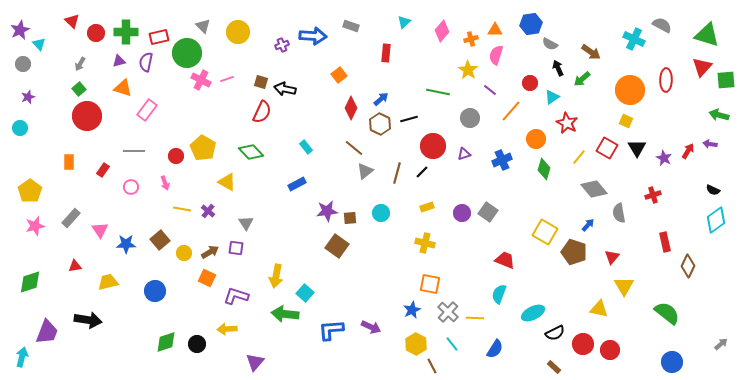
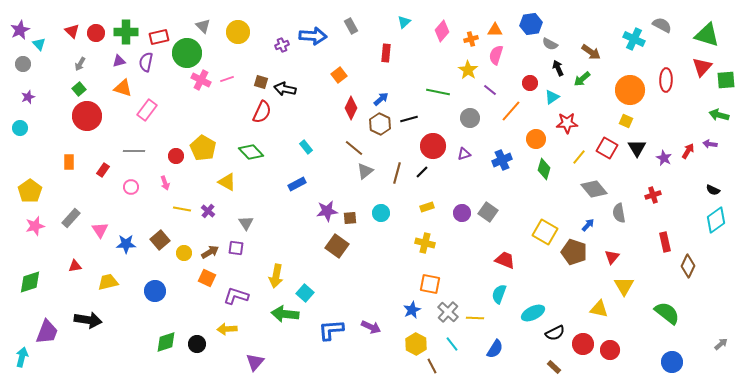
red triangle at (72, 21): moved 10 px down
gray rectangle at (351, 26): rotated 42 degrees clockwise
red star at (567, 123): rotated 30 degrees counterclockwise
